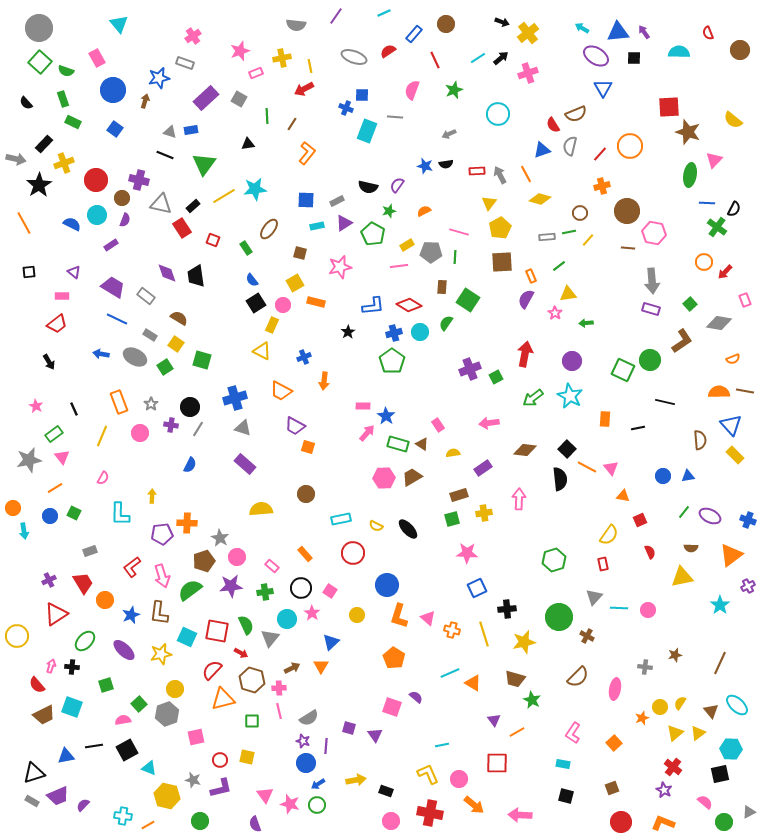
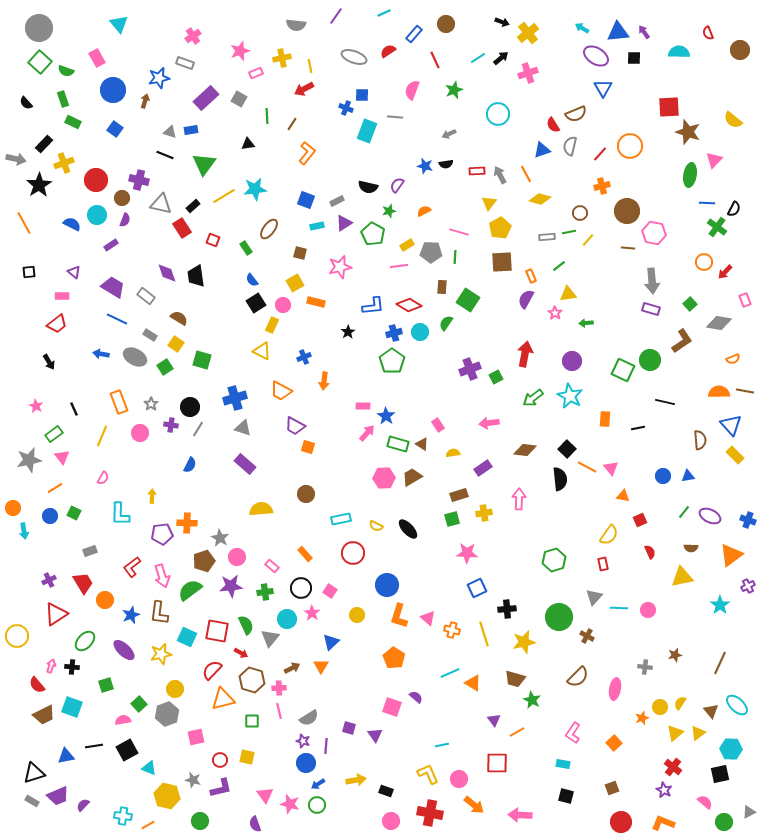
blue square at (306, 200): rotated 18 degrees clockwise
